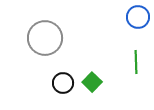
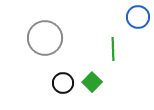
green line: moved 23 px left, 13 px up
